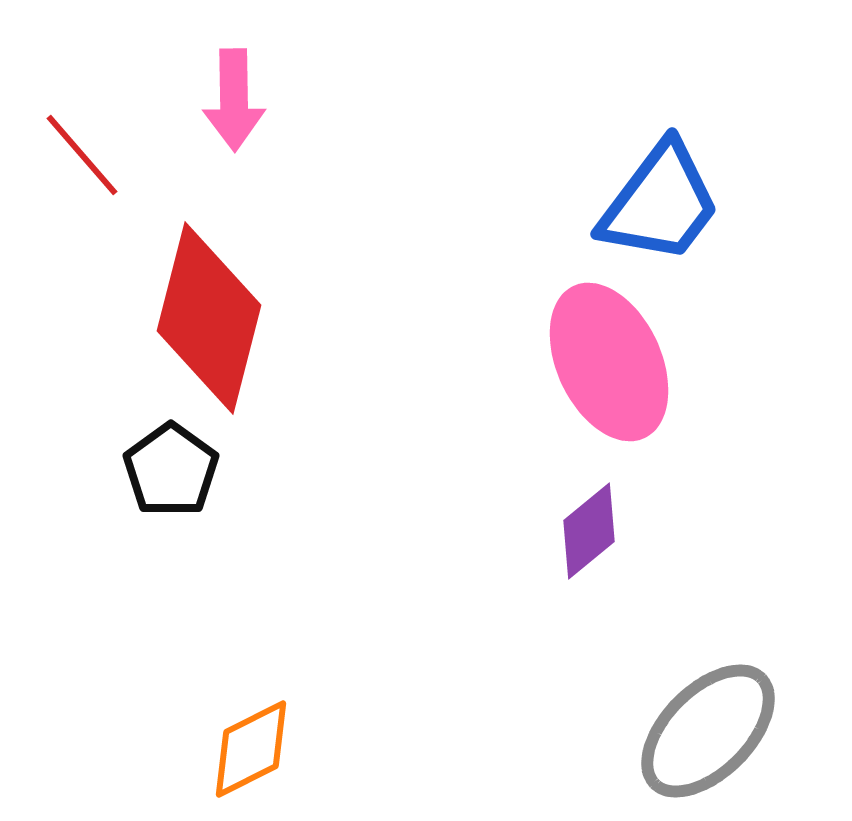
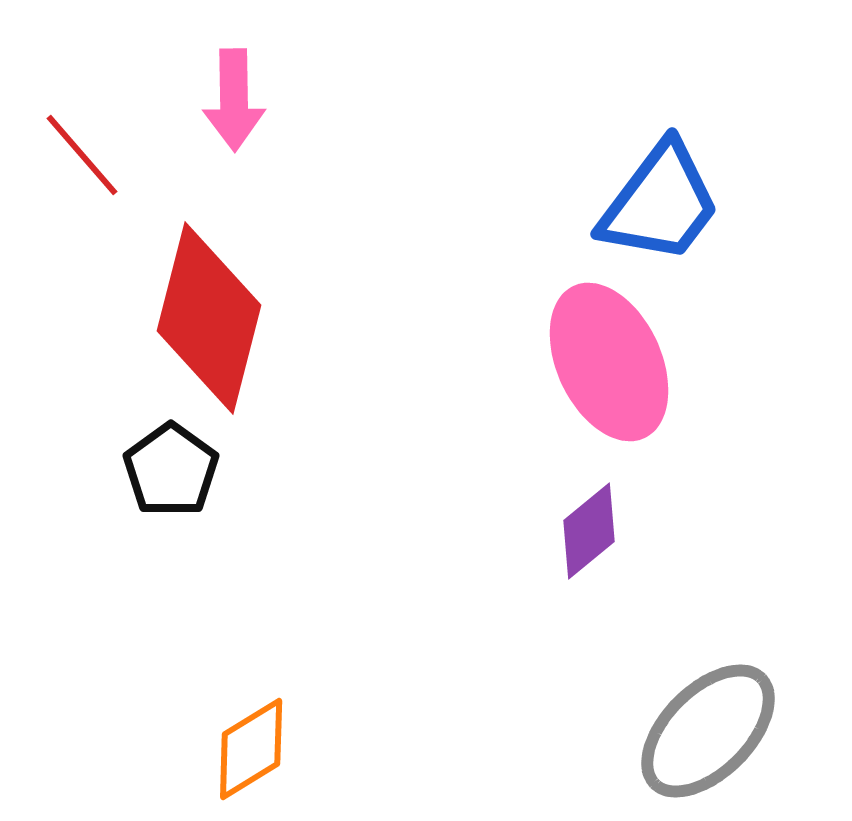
orange diamond: rotated 5 degrees counterclockwise
